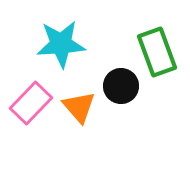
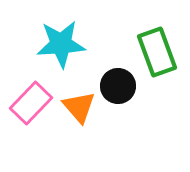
black circle: moved 3 px left
